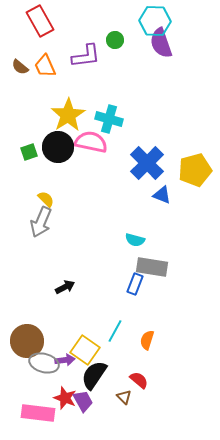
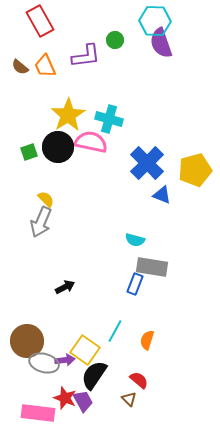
brown triangle: moved 5 px right, 2 px down
